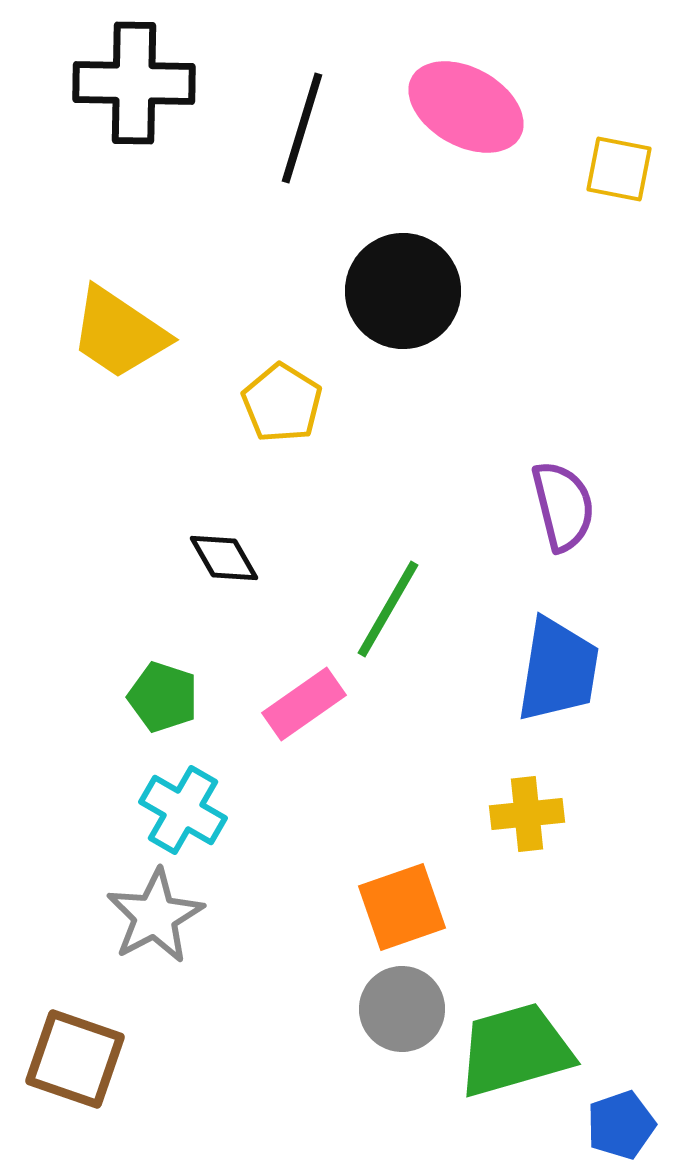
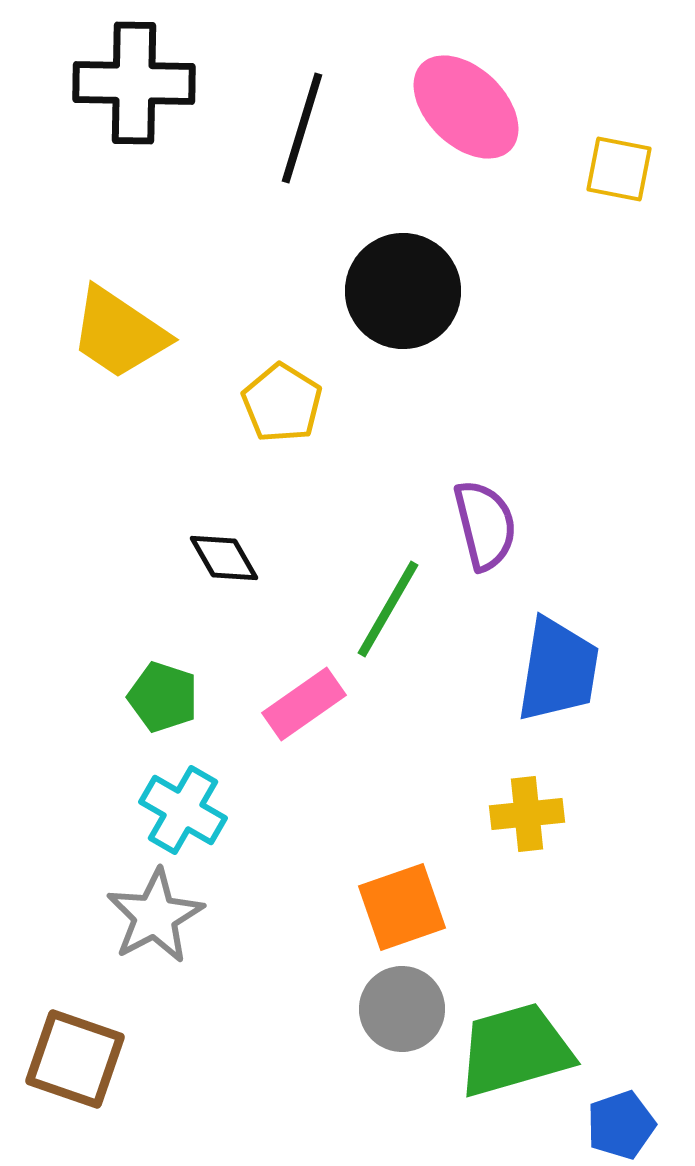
pink ellipse: rotated 15 degrees clockwise
purple semicircle: moved 78 px left, 19 px down
